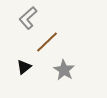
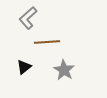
brown line: rotated 40 degrees clockwise
